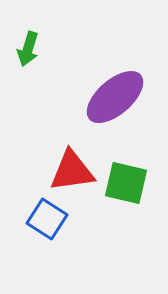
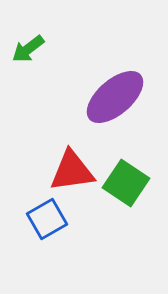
green arrow: rotated 36 degrees clockwise
green square: rotated 21 degrees clockwise
blue square: rotated 27 degrees clockwise
